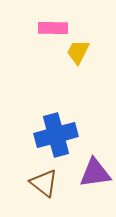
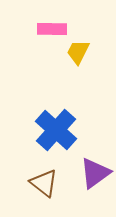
pink rectangle: moved 1 px left, 1 px down
blue cross: moved 5 px up; rotated 33 degrees counterclockwise
purple triangle: rotated 28 degrees counterclockwise
